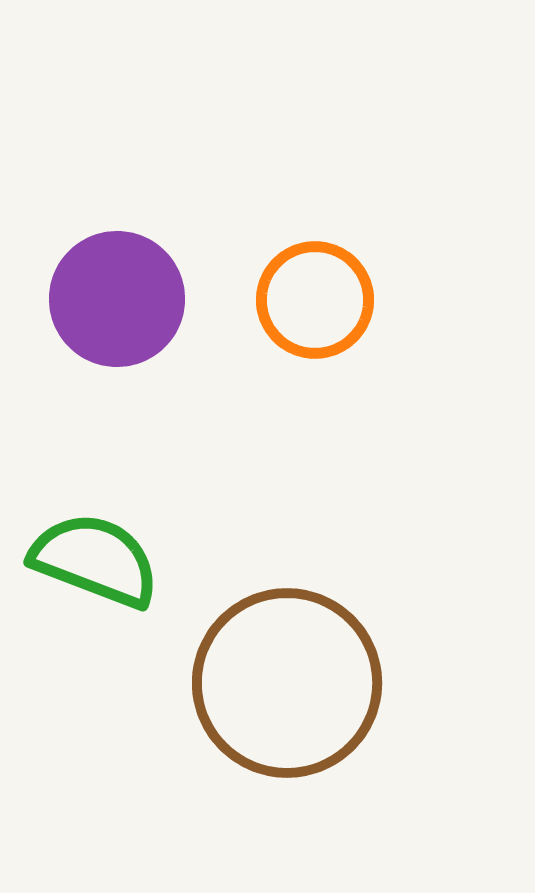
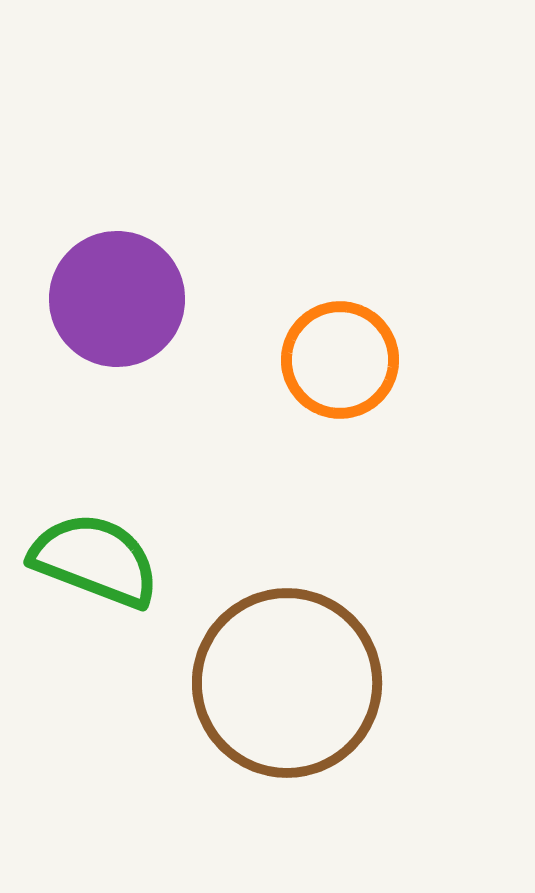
orange circle: moved 25 px right, 60 px down
